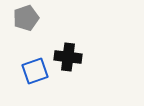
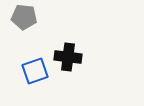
gray pentagon: moved 2 px left, 1 px up; rotated 25 degrees clockwise
